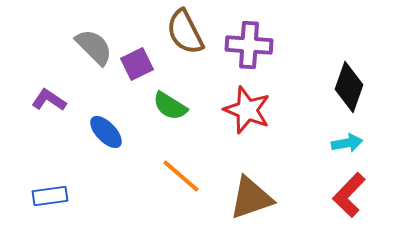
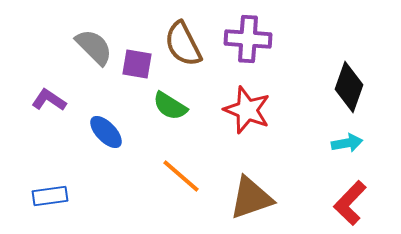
brown semicircle: moved 2 px left, 12 px down
purple cross: moved 1 px left, 6 px up
purple square: rotated 36 degrees clockwise
red L-shape: moved 1 px right, 8 px down
